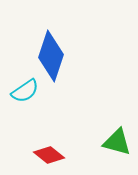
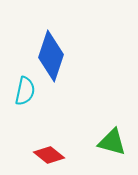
cyan semicircle: rotated 44 degrees counterclockwise
green triangle: moved 5 px left
